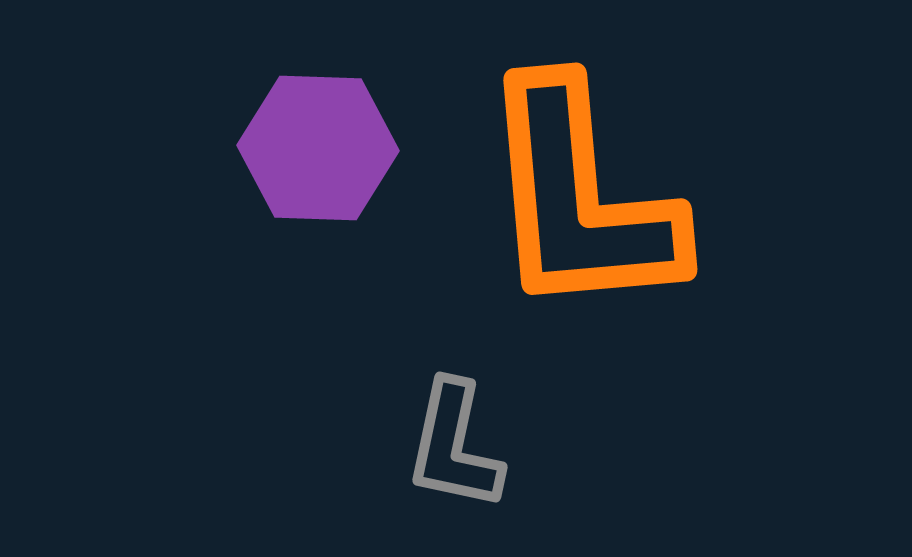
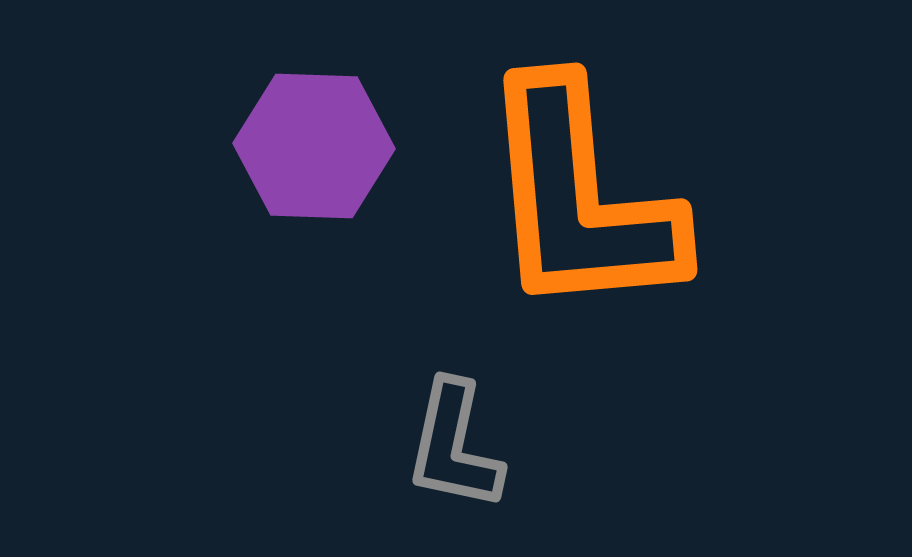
purple hexagon: moved 4 px left, 2 px up
